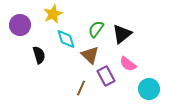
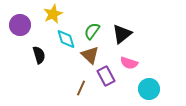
green semicircle: moved 4 px left, 2 px down
pink semicircle: moved 1 px right, 1 px up; rotated 18 degrees counterclockwise
